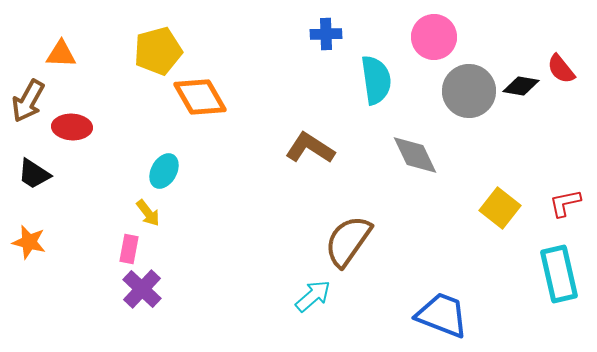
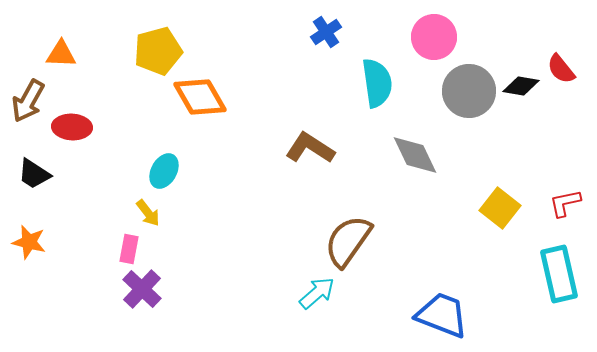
blue cross: moved 2 px up; rotated 32 degrees counterclockwise
cyan semicircle: moved 1 px right, 3 px down
cyan arrow: moved 4 px right, 3 px up
